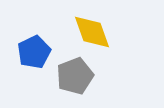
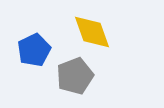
blue pentagon: moved 2 px up
